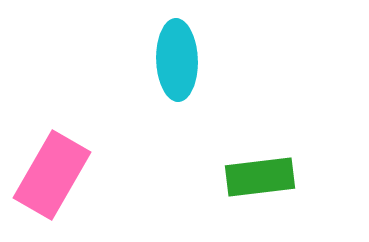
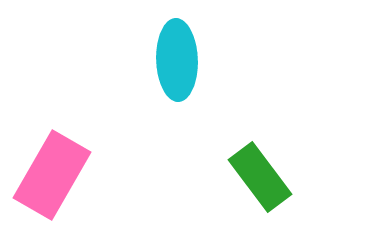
green rectangle: rotated 60 degrees clockwise
